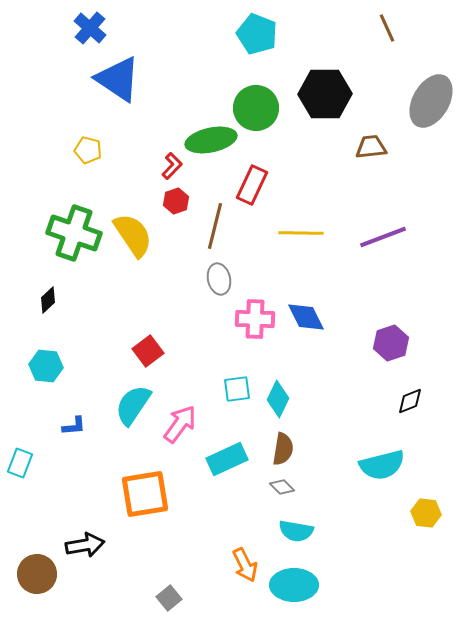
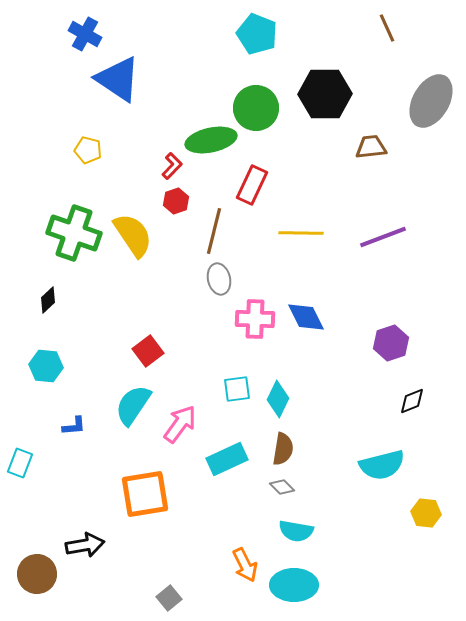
blue cross at (90, 28): moved 5 px left, 6 px down; rotated 12 degrees counterclockwise
brown line at (215, 226): moved 1 px left, 5 px down
black diamond at (410, 401): moved 2 px right
